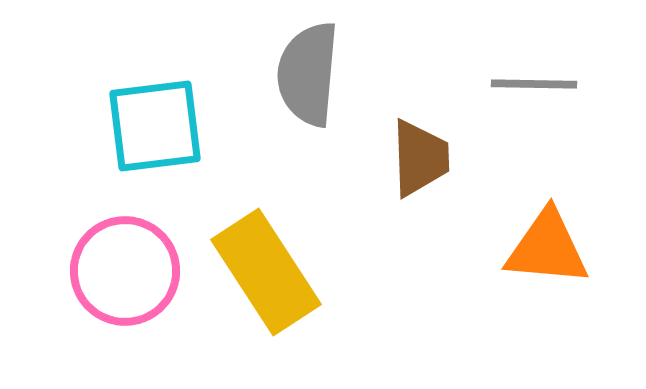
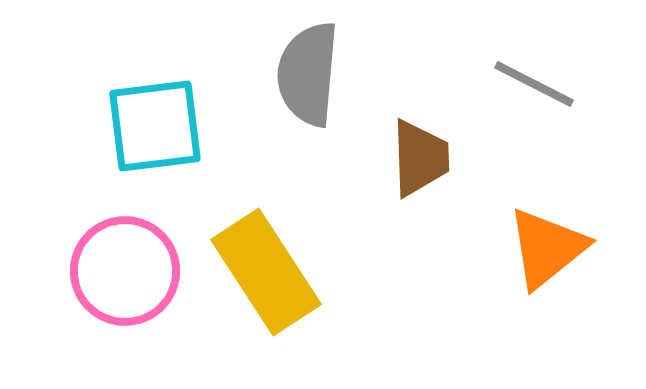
gray line: rotated 26 degrees clockwise
orange triangle: rotated 44 degrees counterclockwise
